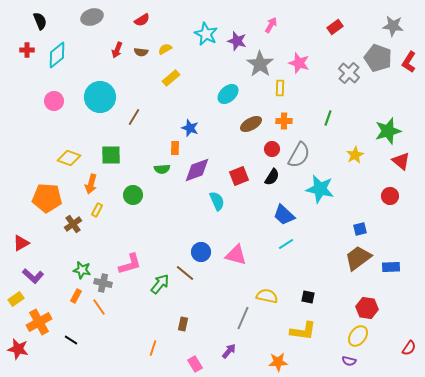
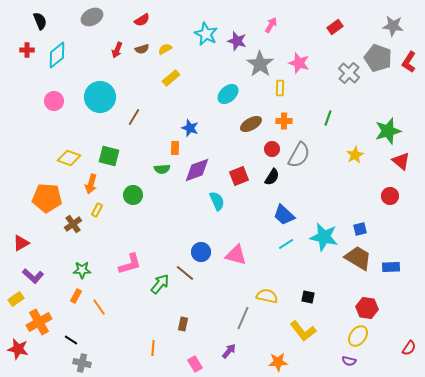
gray ellipse at (92, 17): rotated 10 degrees counterclockwise
brown semicircle at (141, 52): moved 1 px right, 3 px up; rotated 24 degrees counterclockwise
green square at (111, 155): moved 2 px left, 1 px down; rotated 15 degrees clockwise
cyan star at (320, 189): moved 4 px right, 48 px down
brown trapezoid at (358, 258): rotated 68 degrees clockwise
green star at (82, 270): rotated 12 degrees counterclockwise
gray cross at (103, 283): moved 21 px left, 80 px down
yellow L-shape at (303, 331): rotated 44 degrees clockwise
orange line at (153, 348): rotated 14 degrees counterclockwise
